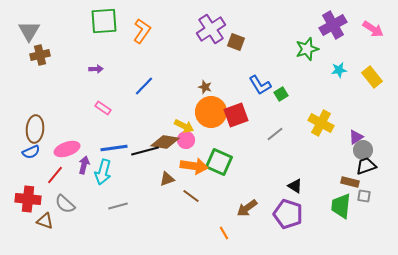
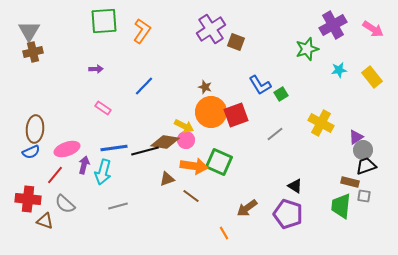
brown cross at (40, 55): moved 7 px left, 3 px up
